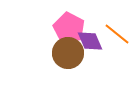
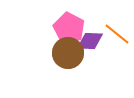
purple diamond: rotated 64 degrees counterclockwise
